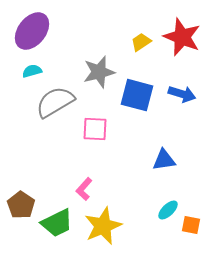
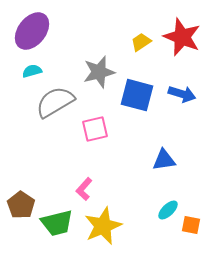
pink square: rotated 16 degrees counterclockwise
green trapezoid: rotated 12 degrees clockwise
